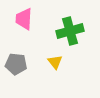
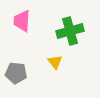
pink trapezoid: moved 2 px left, 2 px down
gray pentagon: moved 9 px down
